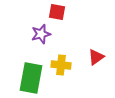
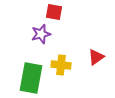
red square: moved 3 px left
